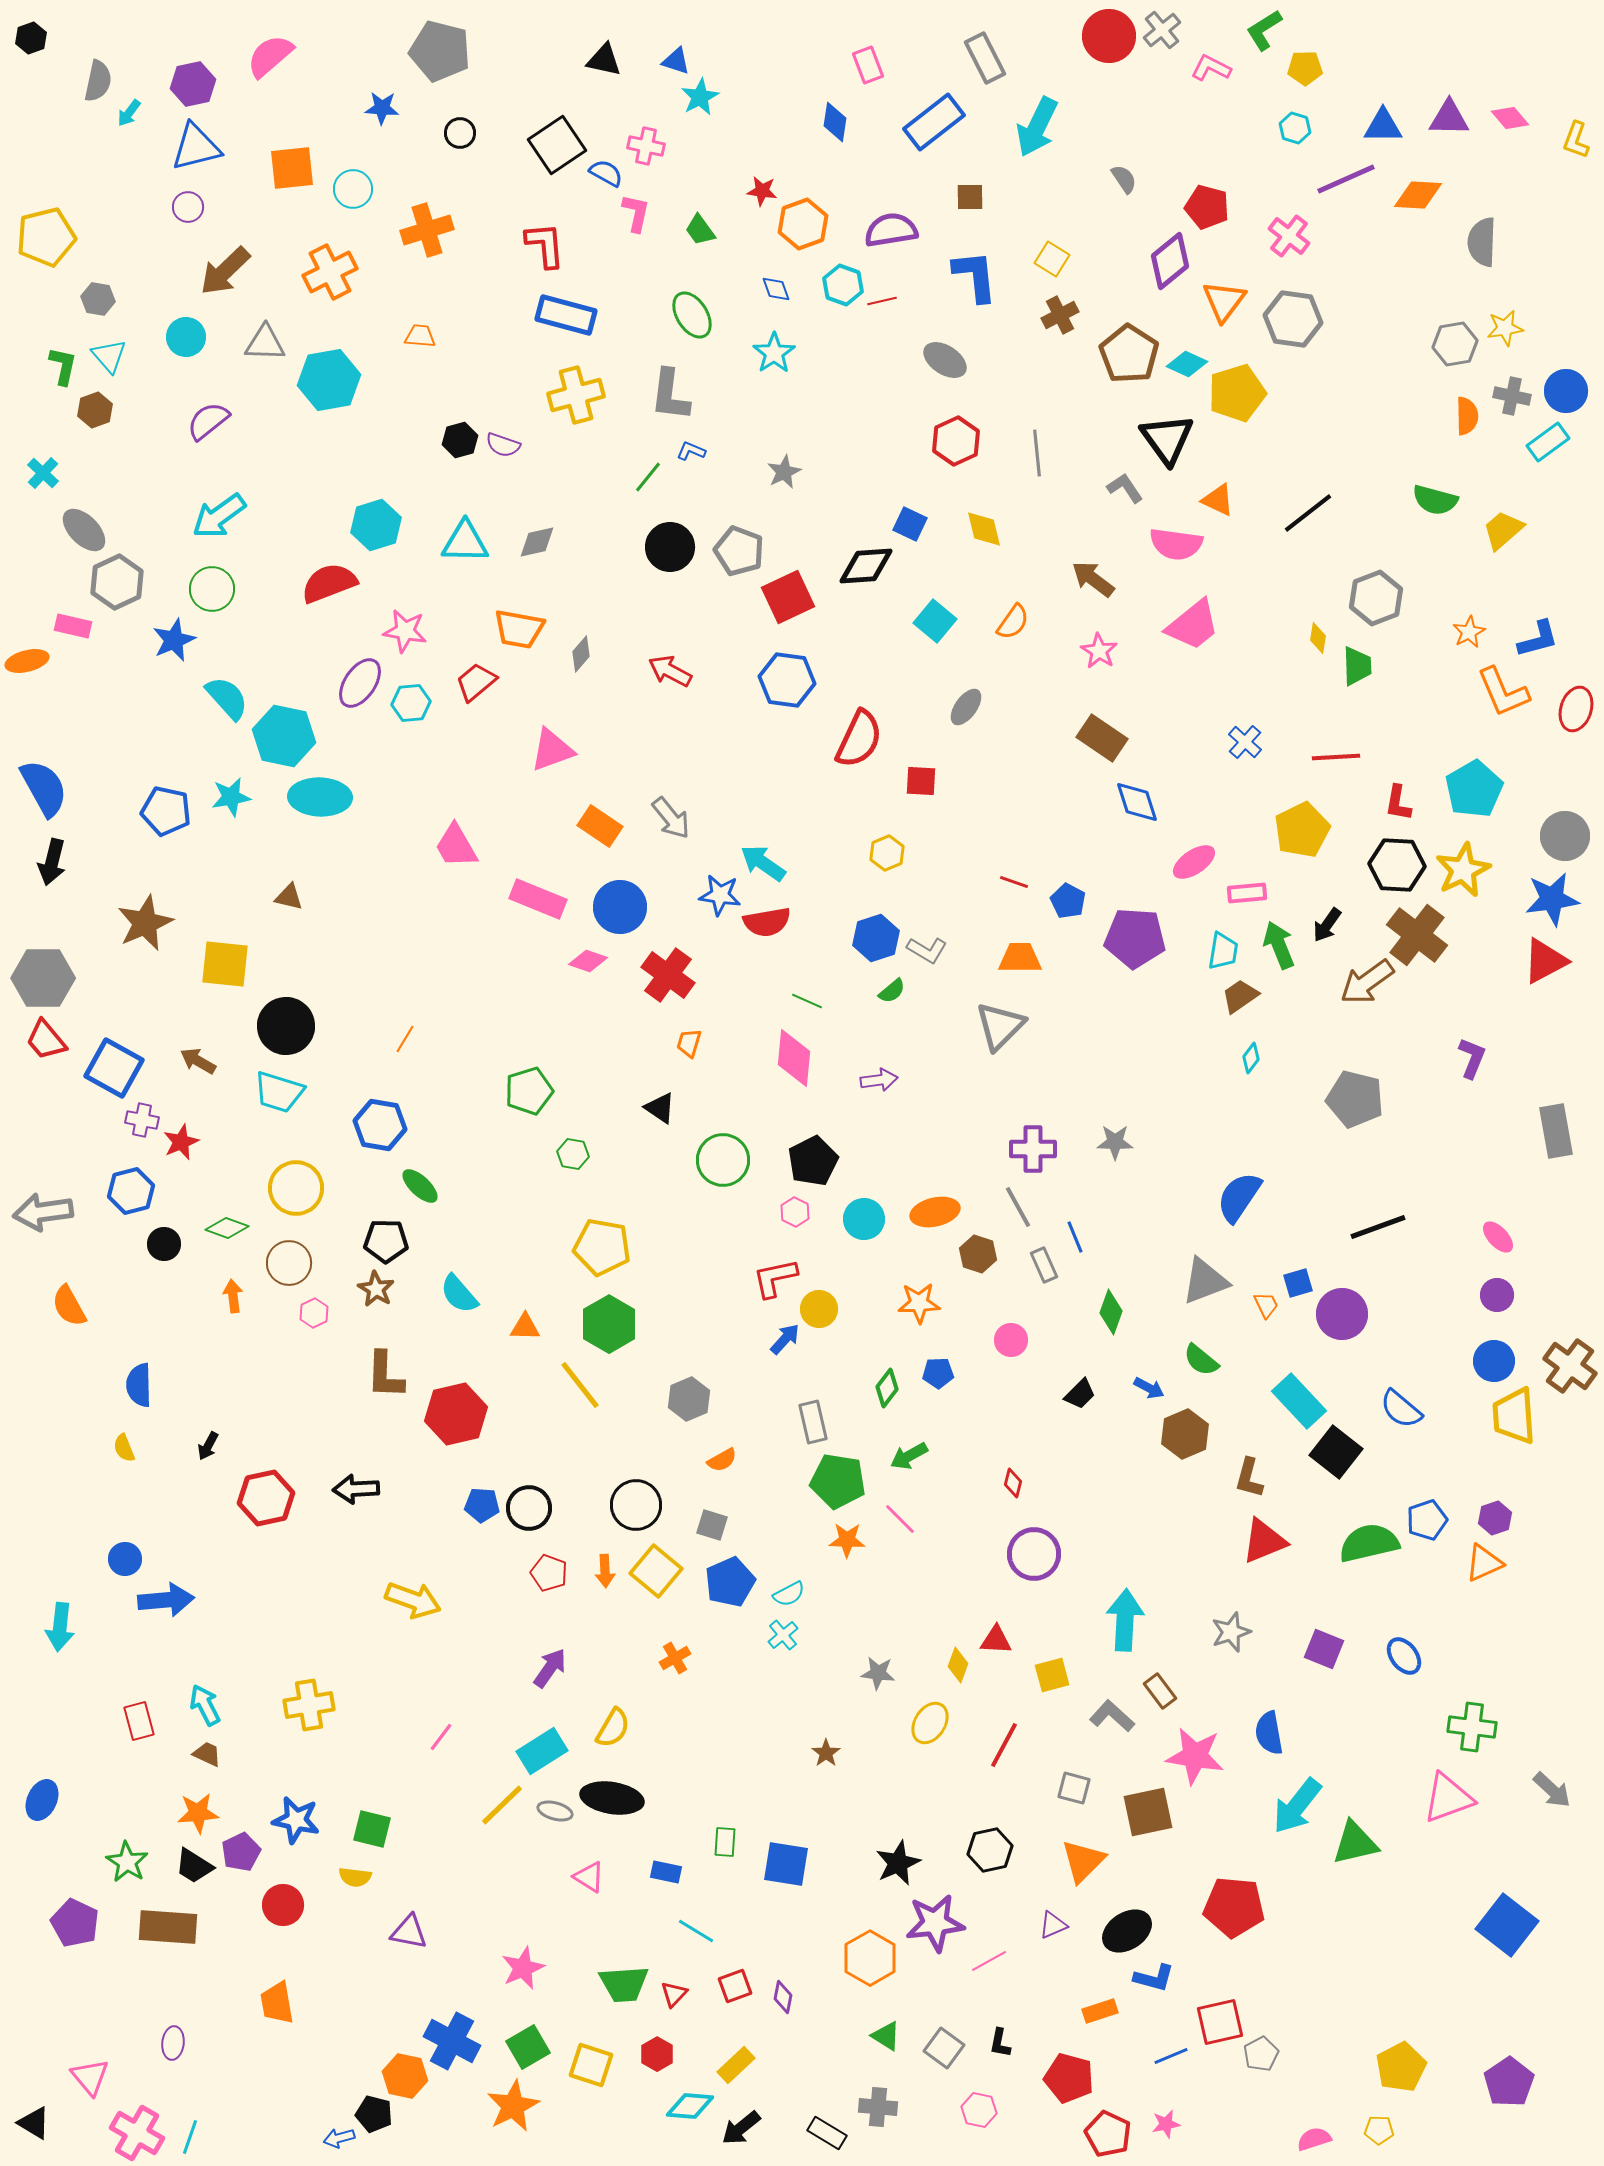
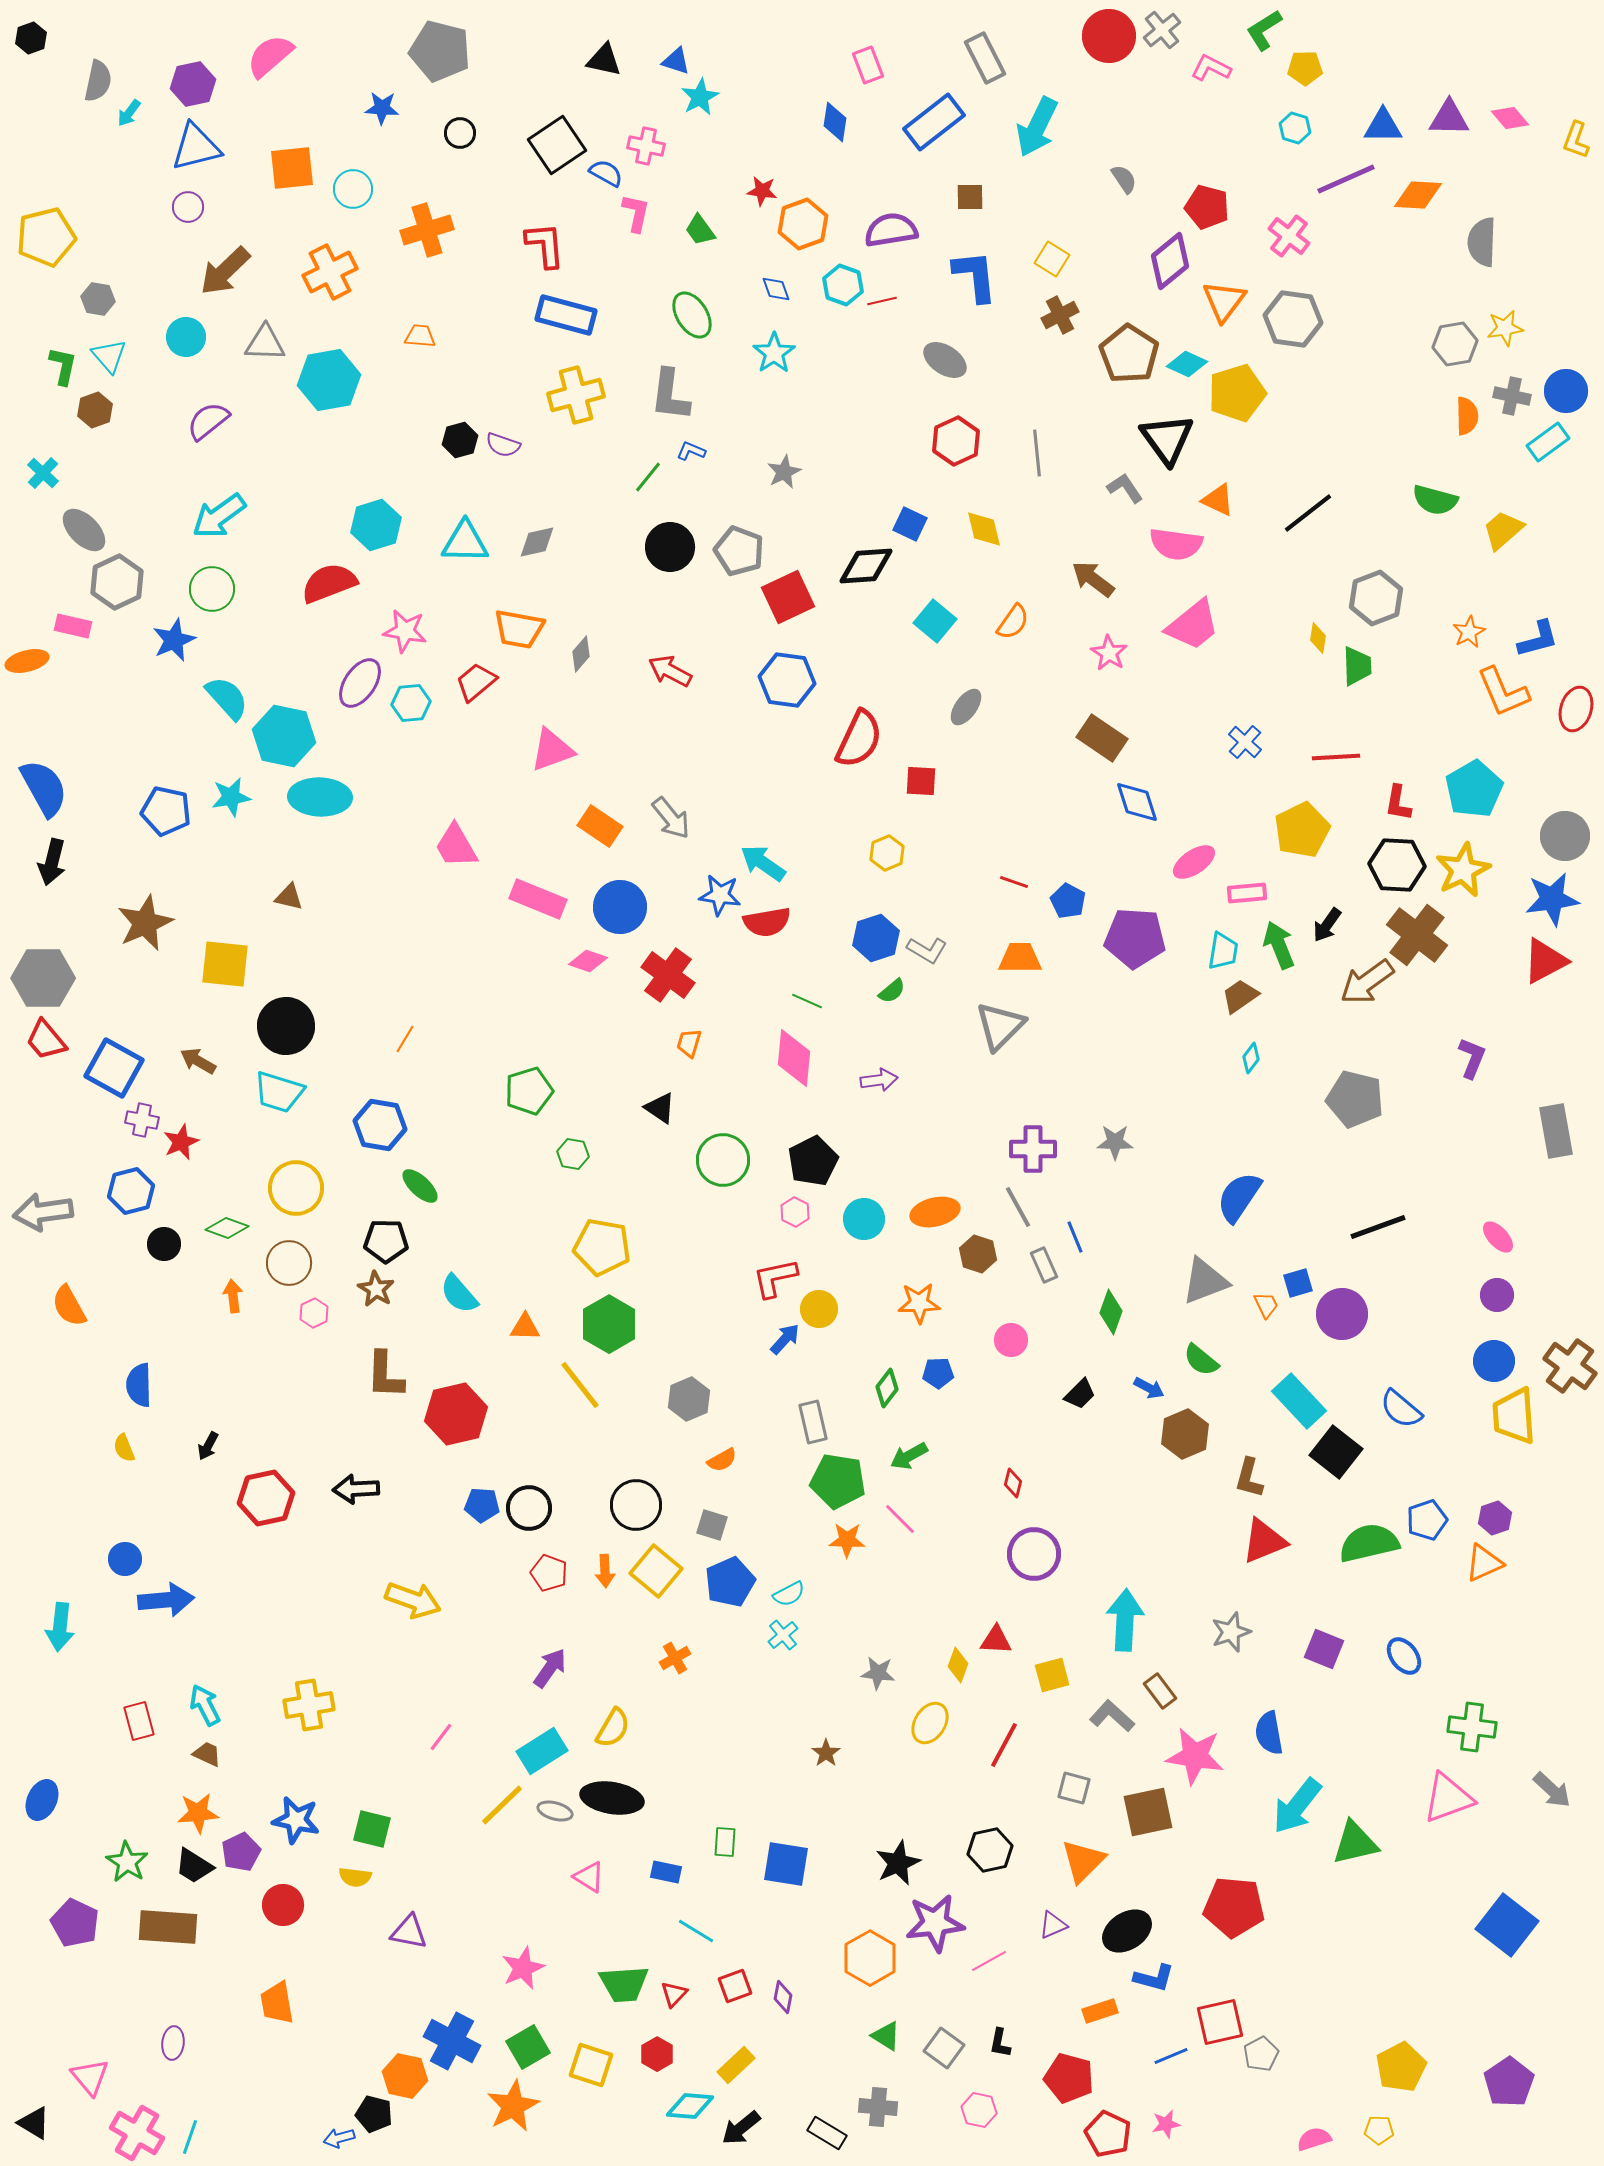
pink star at (1099, 651): moved 10 px right, 2 px down
